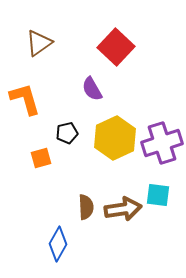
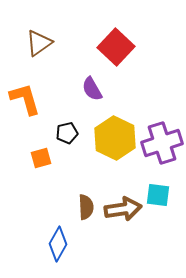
yellow hexagon: rotated 9 degrees counterclockwise
